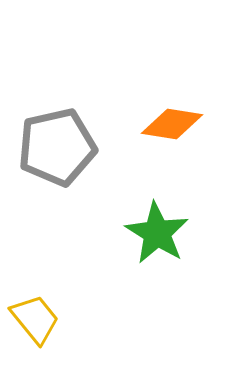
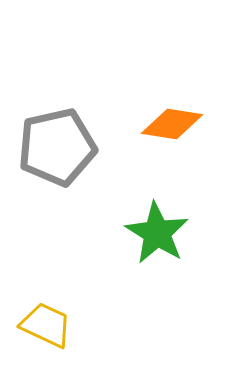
yellow trapezoid: moved 11 px right, 6 px down; rotated 26 degrees counterclockwise
